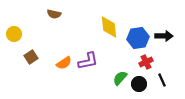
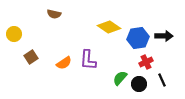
yellow diamond: rotated 50 degrees counterclockwise
purple L-shape: moved 1 px up; rotated 105 degrees clockwise
